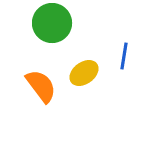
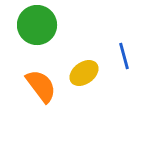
green circle: moved 15 px left, 2 px down
blue line: rotated 24 degrees counterclockwise
